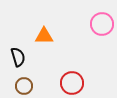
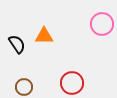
black semicircle: moved 1 px left, 13 px up; rotated 18 degrees counterclockwise
brown circle: moved 1 px down
